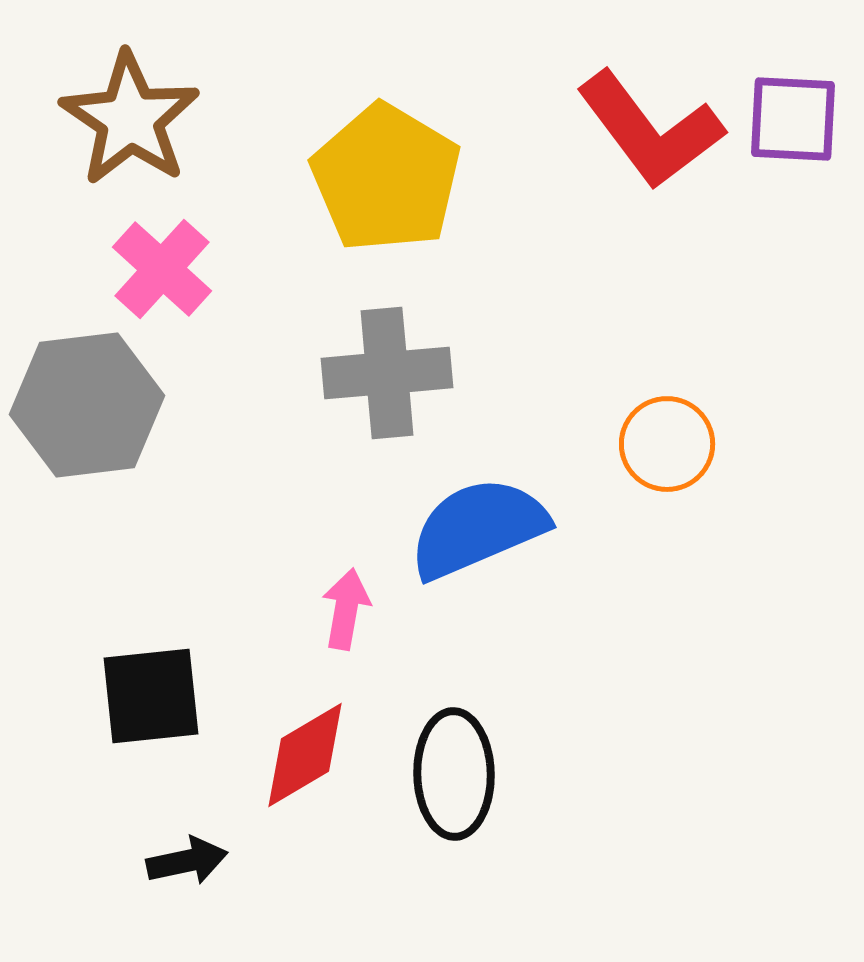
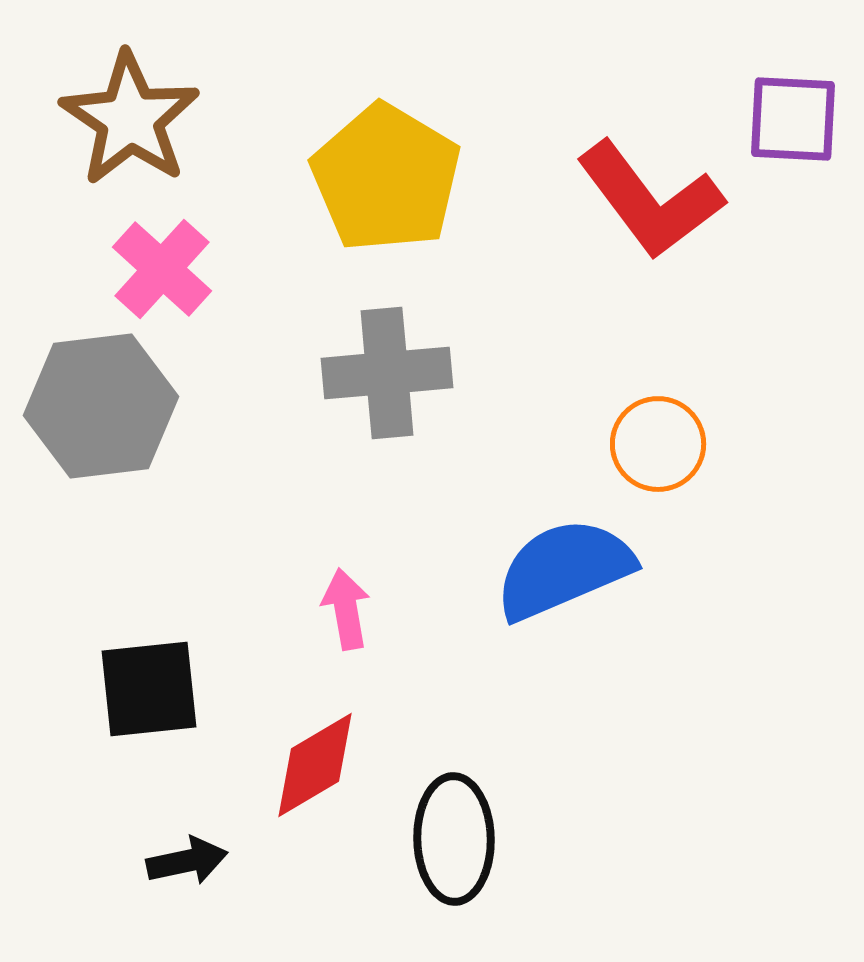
red L-shape: moved 70 px down
gray hexagon: moved 14 px right, 1 px down
orange circle: moved 9 px left
blue semicircle: moved 86 px right, 41 px down
pink arrow: rotated 20 degrees counterclockwise
black square: moved 2 px left, 7 px up
red diamond: moved 10 px right, 10 px down
black ellipse: moved 65 px down
